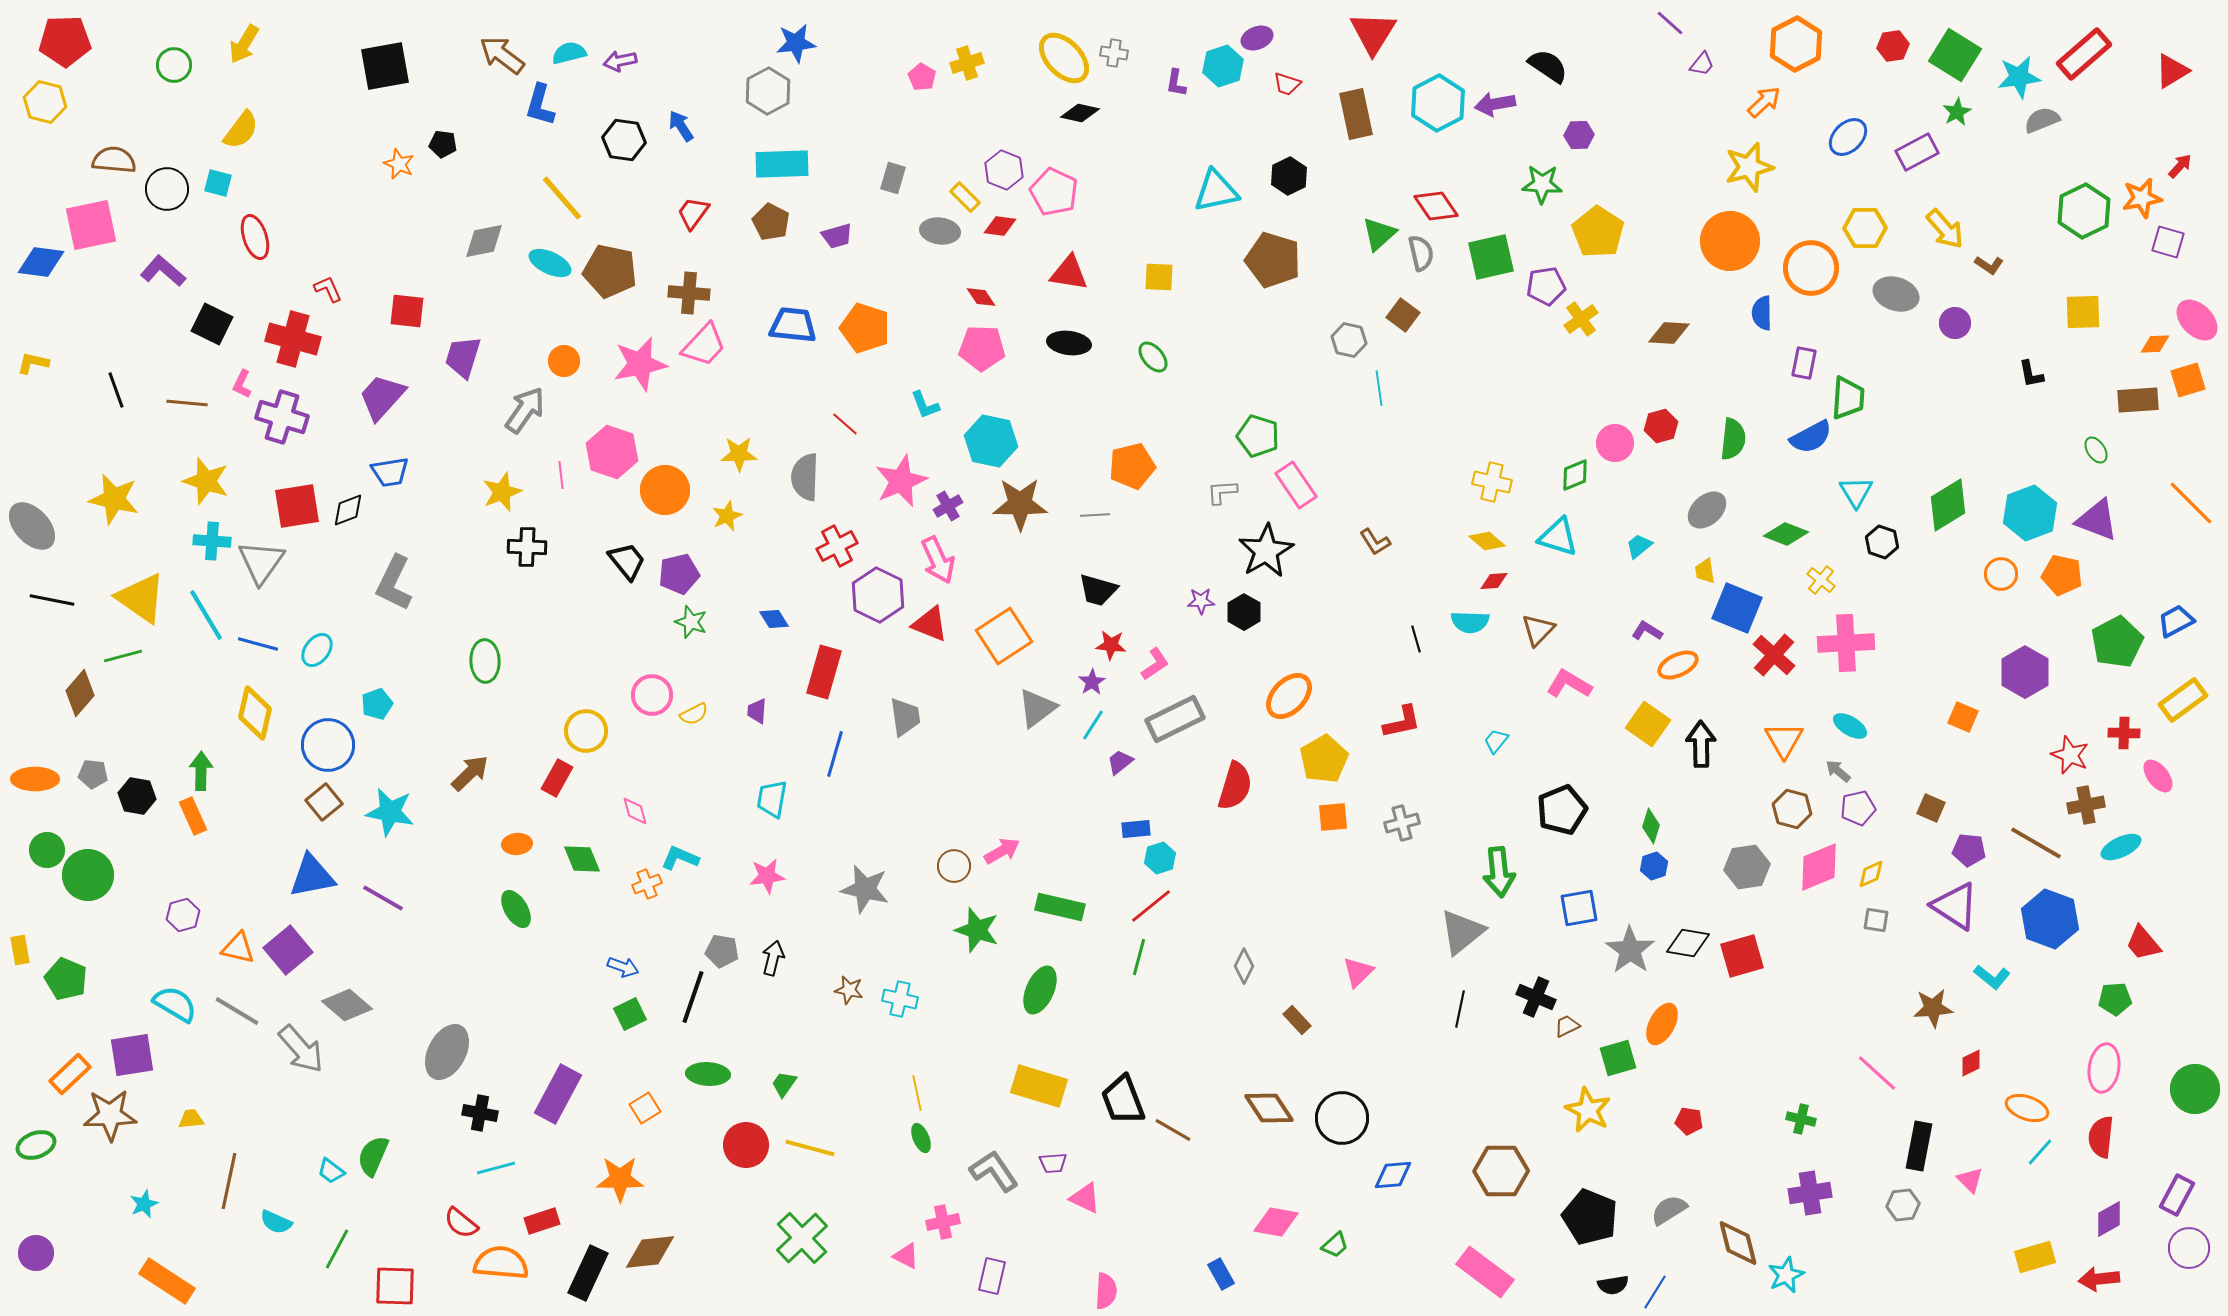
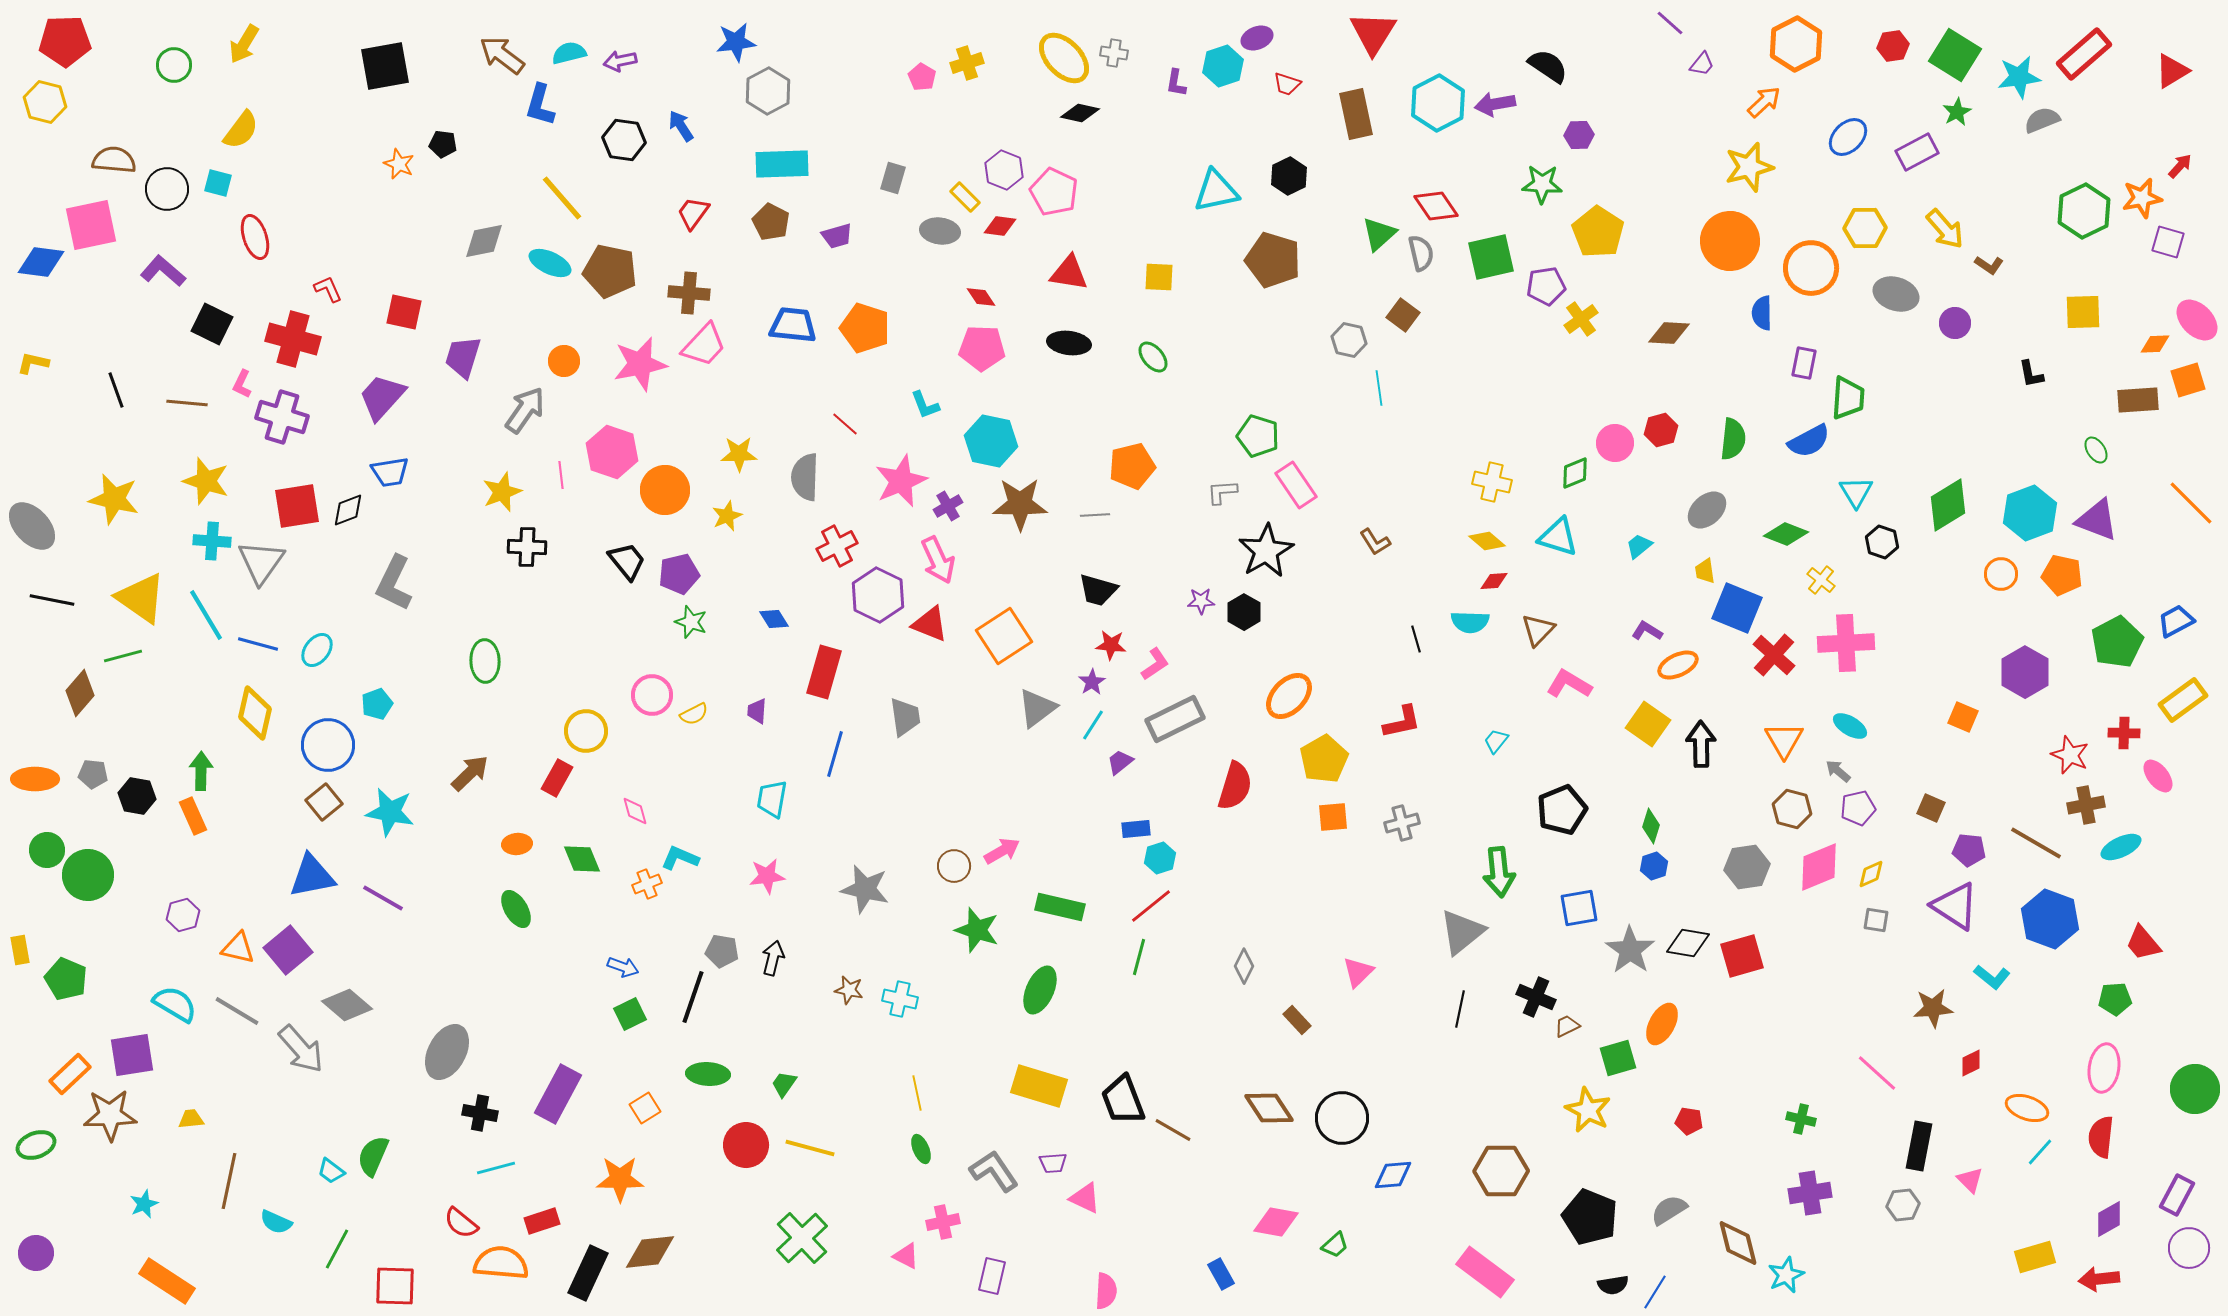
blue star at (796, 43): moved 60 px left, 1 px up
red square at (407, 311): moved 3 px left, 1 px down; rotated 6 degrees clockwise
red hexagon at (1661, 426): moved 4 px down
blue semicircle at (1811, 437): moved 2 px left, 4 px down
green diamond at (1575, 475): moved 2 px up
green ellipse at (921, 1138): moved 11 px down
